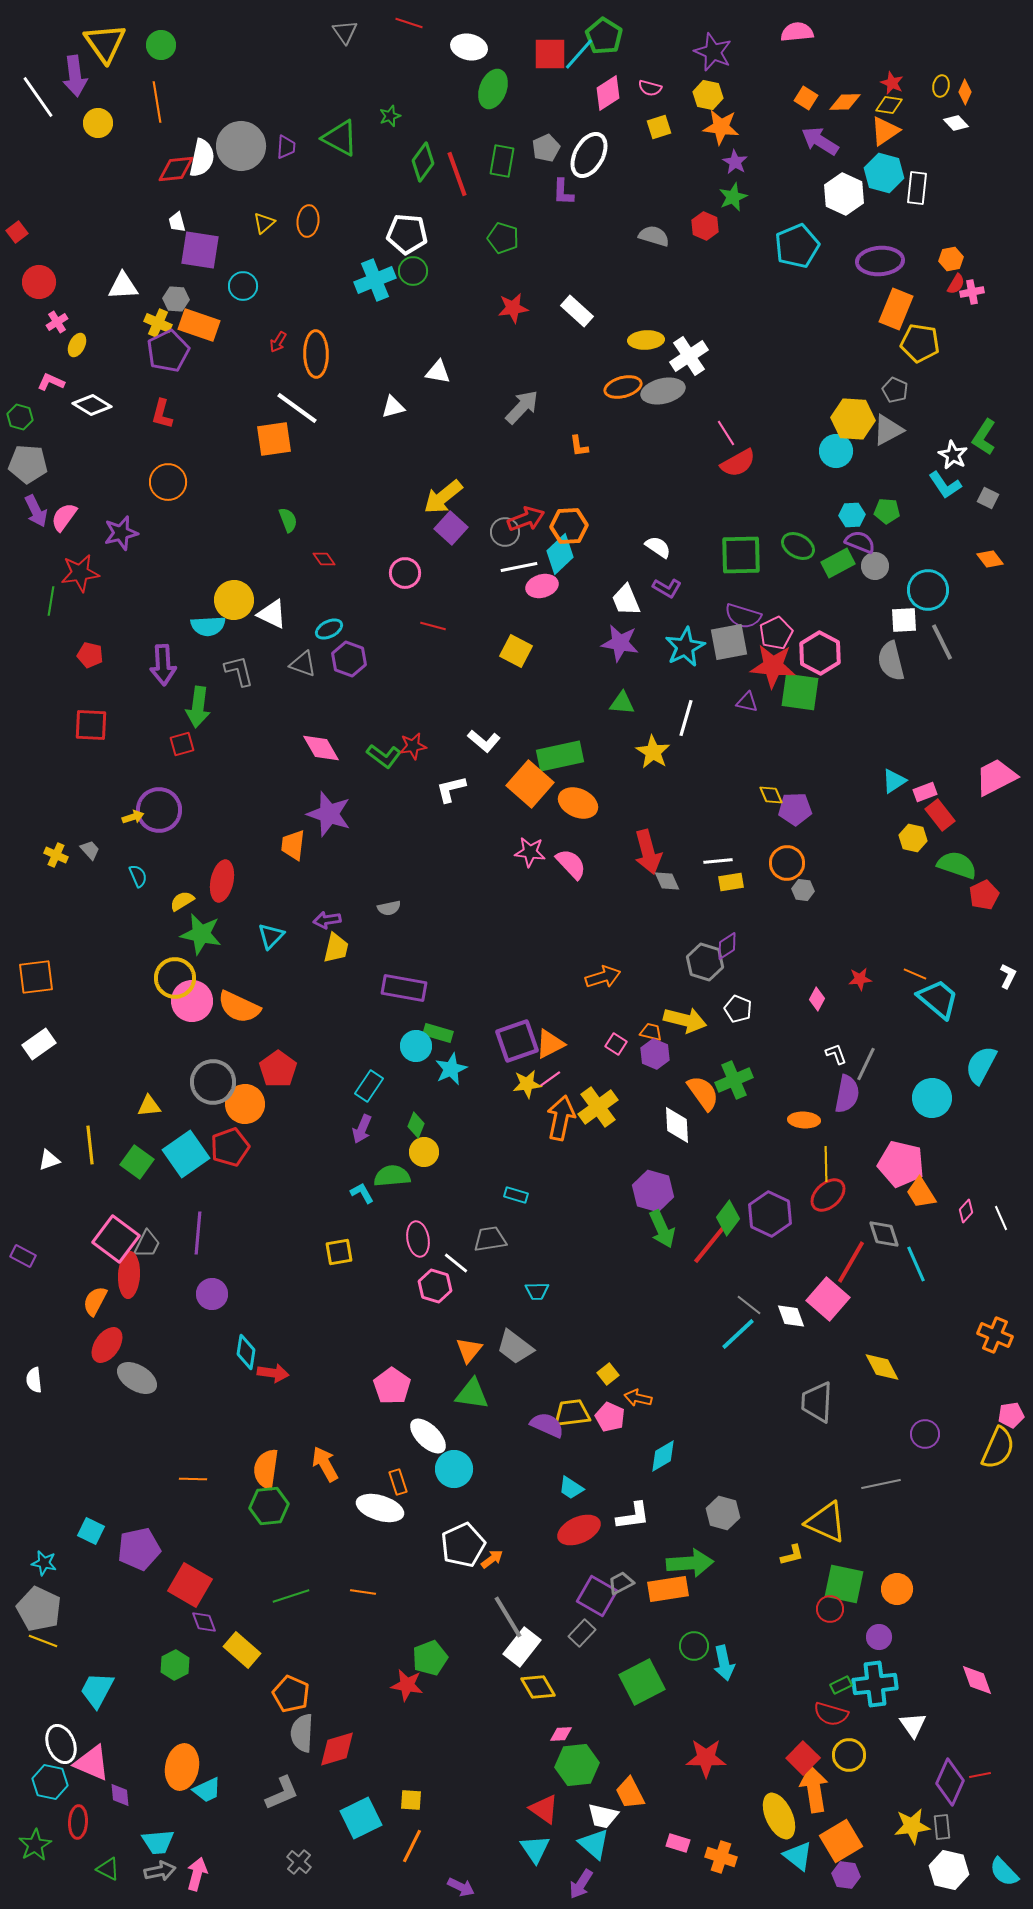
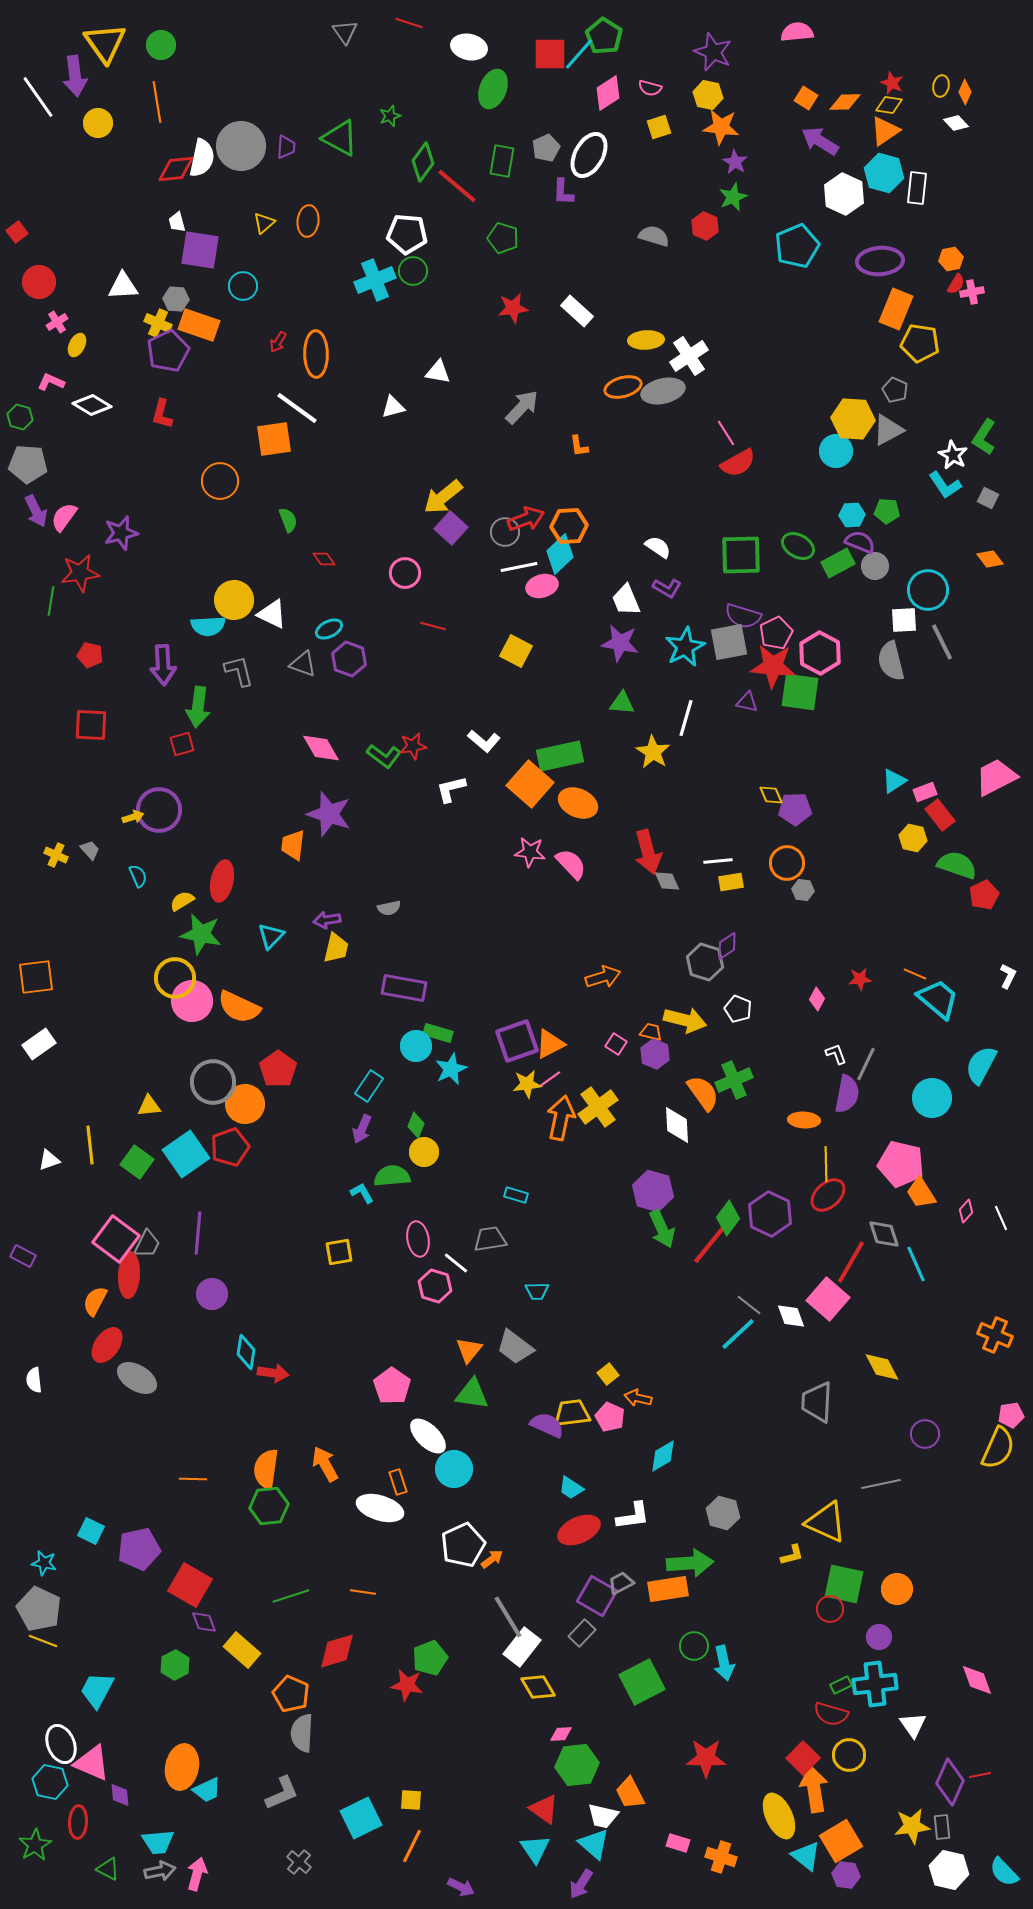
red line at (457, 174): moved 12 px down; rotated 30 degrees counterclockwise
orange circle at (168, 482): moved 52 px right, 1 px up
red diamond at (337, 1749): moved 98 px up
cyan triangle at (798, 1856): moved 8 px right
